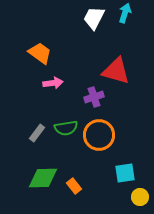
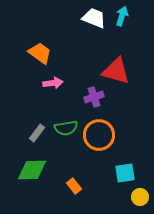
cyan arrow: moved 3 px left, 3 px down
white trapezoid: rotated 85 degrees clockwise
green diamond: moved 11 px left, 8 px up
